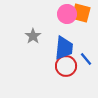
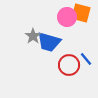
pink circle: moved 3 px down
blue trapezoid: moved 15 px left, 6 px up; rotated 100 degrees clockwise
red circle: moved 3 px right, 1 px up
